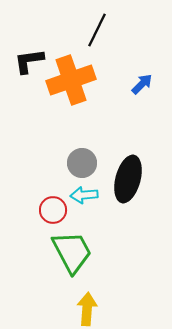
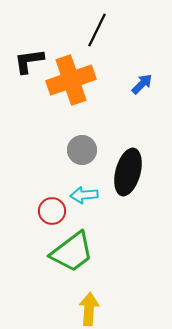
gray circle: moved 13 px up
black ellipse: moved 7 px up
red circle: moved 1 px left, 1 px down
green trapezoid: rotated 81 degrees clockwise
yellow arrow: moved 2 px right
